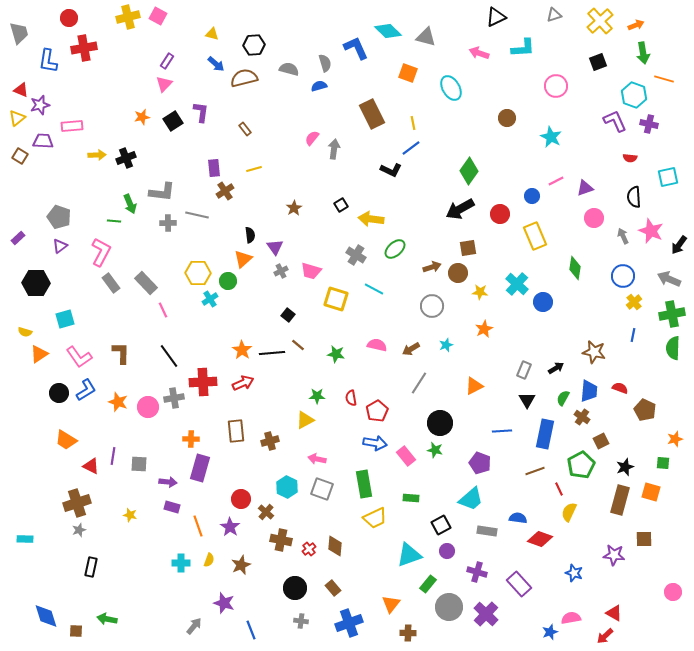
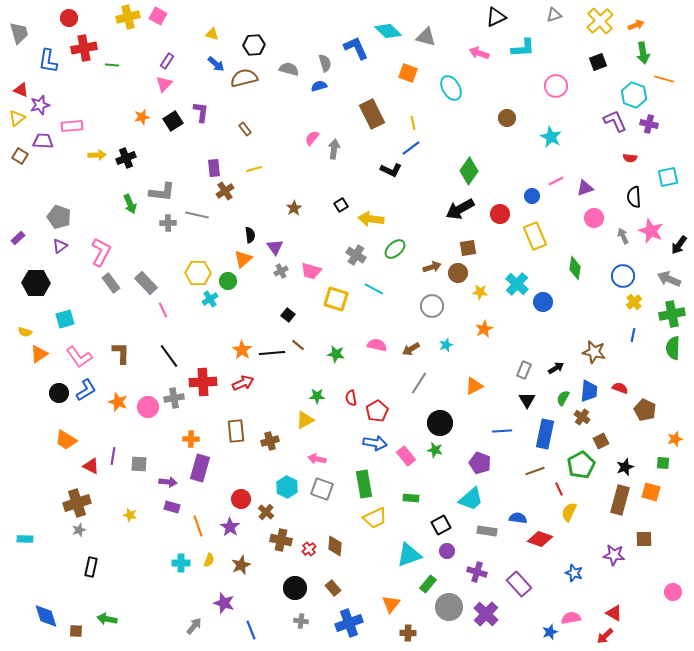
green line at (114, 221): moved 2 px left, 156 px up
